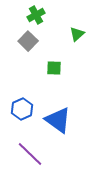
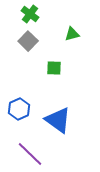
green cross: moved 6 px left, 1 px up; rotated 24 degrees counterclockwise
green triangle: moved 5 px left; rotated 28 degrees clockwise
blue hexagon: moved 3 px left
